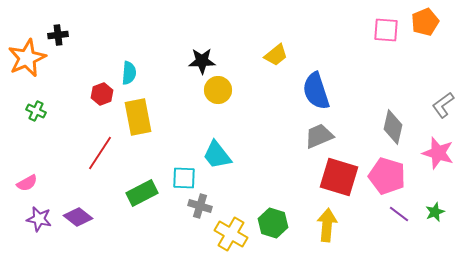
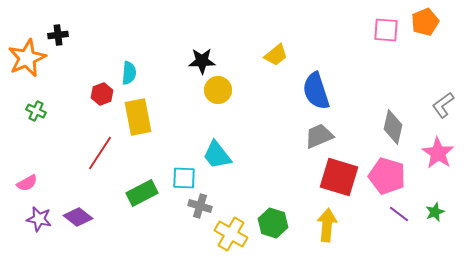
pink star: rotated 16 degrees clockwise
